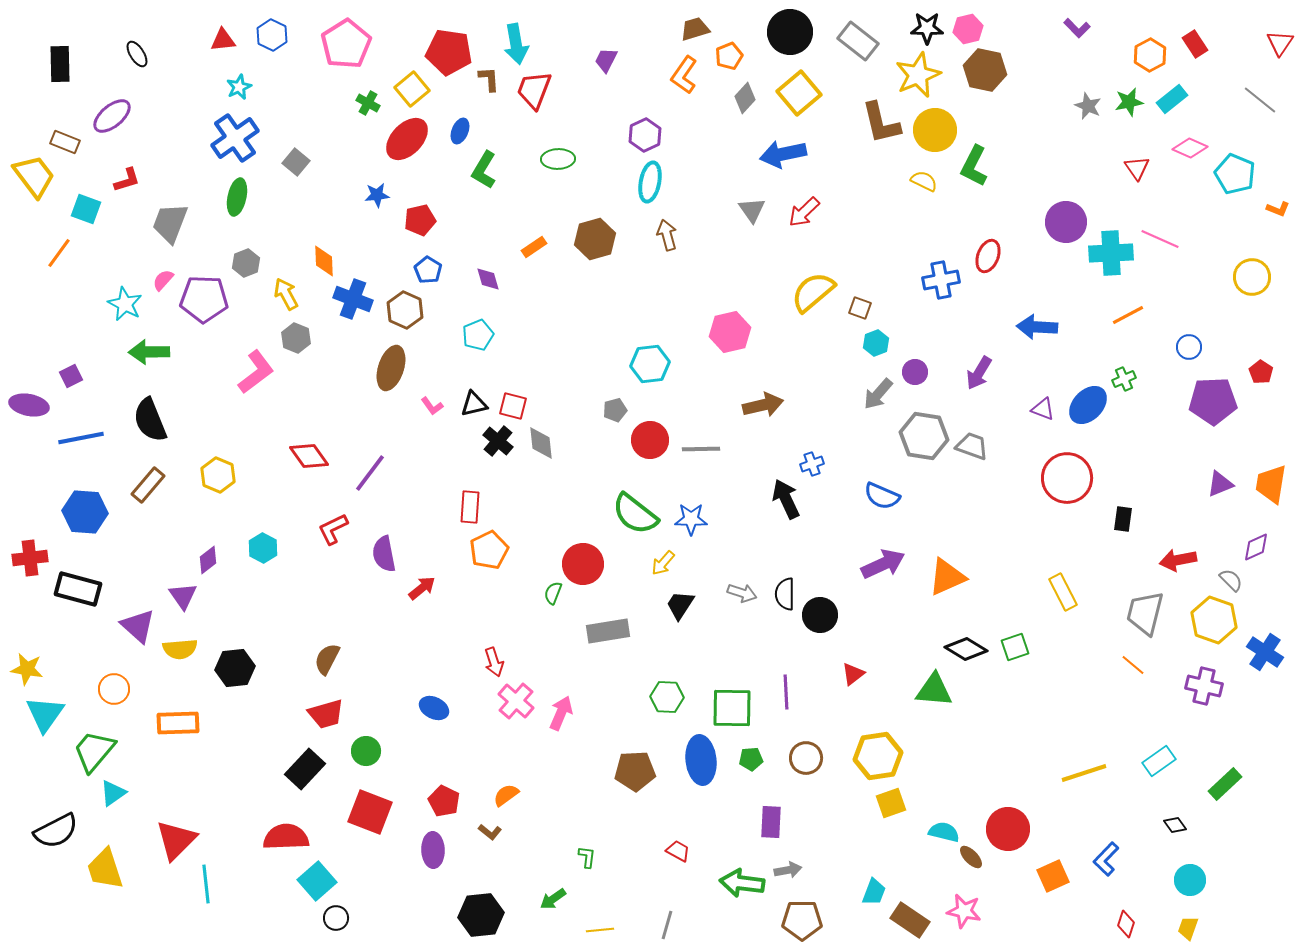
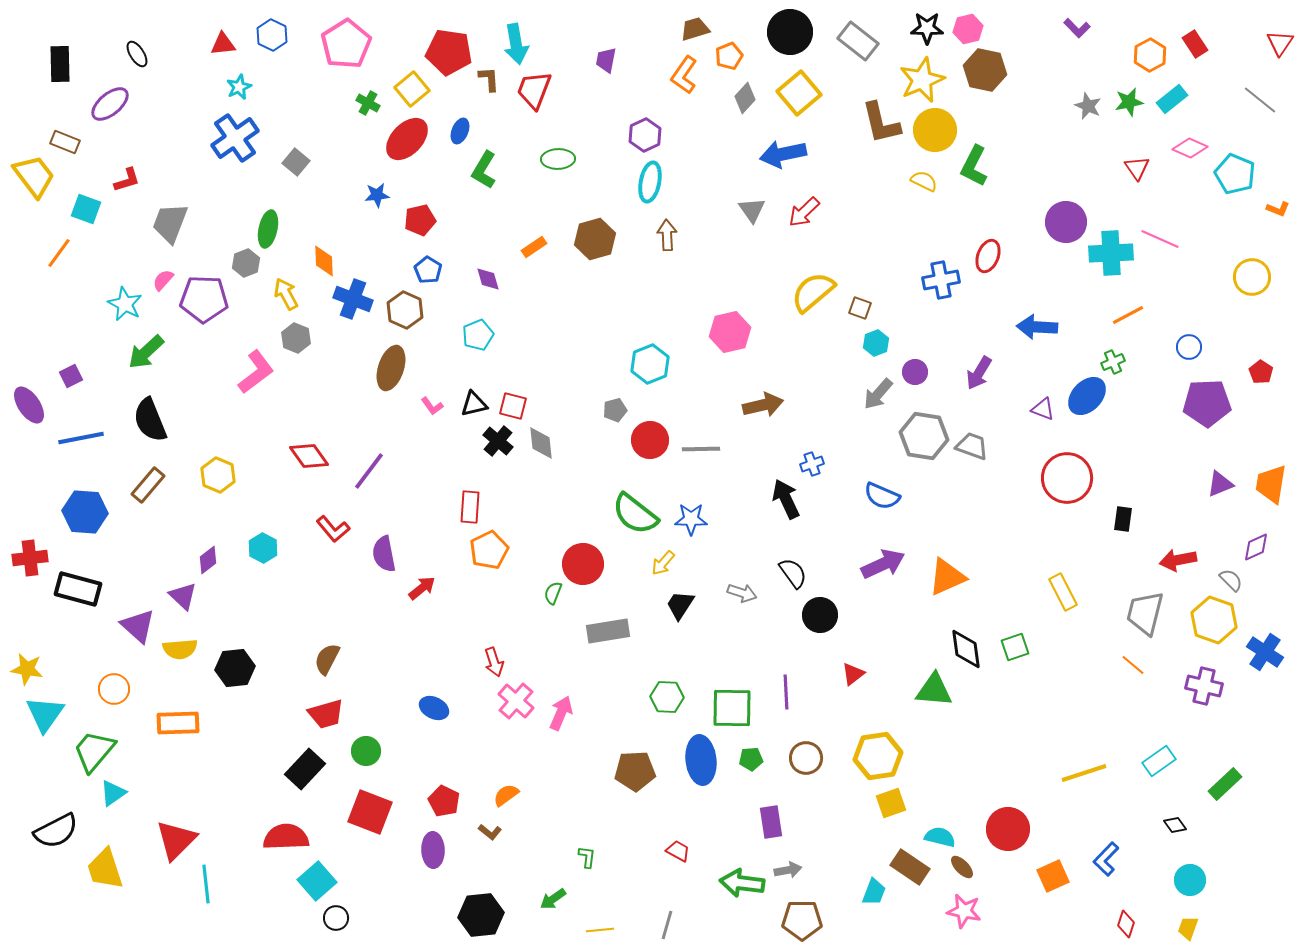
red triangle at (223, 40): moved 4 px down
purple trapezoid at (606, 60): rotated 16 degrees counterclockwise
yellow star at (918, 75): moved 4 px right, 5 px down
purple ellipse at (112, 116): moved 2 px left, 12 px up
green ellipse at (237, 197): moved 31 px right, 32 px down
brown arrow at (667, 235): rotated 12 degrees clockwise
green arrow at (149, 352): moved 3 px left; rotated 42 degrees counterclockwise
cyan hexagon at (650, 364): rotated 15 degrees counterclockwise
green cross at (1124, 379): moved 11 px left, 17 px up
purple pentagon at (1213, 401): moved 6 px left, 2 px down
purple ellipse at (29, 405): rotated 45 degrees clockwise
blue ellipse at (1088, 405): moved 1 px left, 9 px up
purple line at (370, 473): moved 1 px left, 2 px up
red L-shape at (333, 529): rotated 104 degrees counterclockwise
black semicircle at (785, 594): moved 8 px right, 21 px up; rotated 144 degrees clockwise
purple triangle at (183, 596): rotated 12 degrees counterclockwise
black diamond at (966, 649): rotated 51 degrees clockwise
purple rectangle at (771, 822): rotated 12 degrees counterclockwise
cyan semicircle at (944, 832): moved 4 px left, 5 px down
brown ellipse at (971, 857): moved 9 px left, 10 px down
brown rectangle at (910, 920): moved 53 px up
